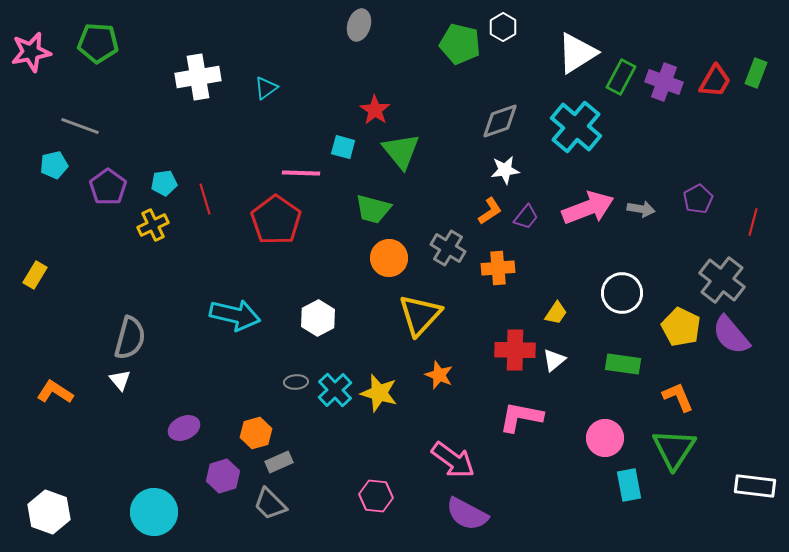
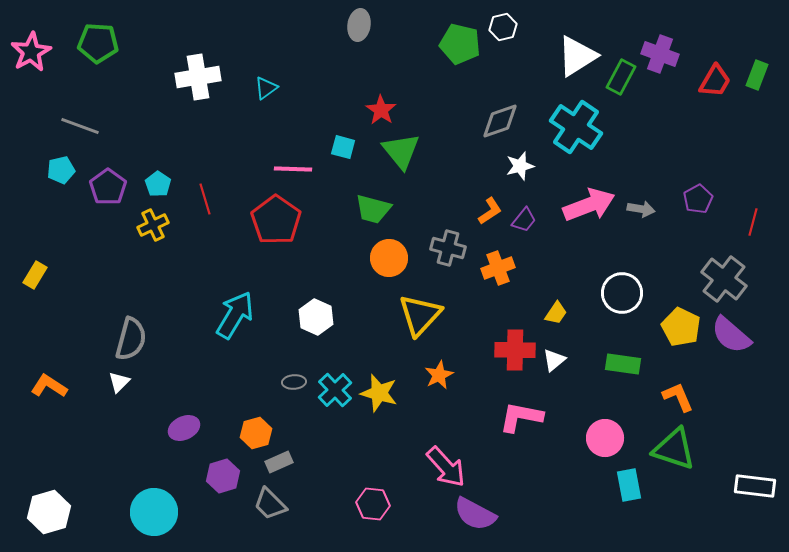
gray ellipse at (359, 25): rotated 8 degrees counterclockwise
white hexagon at (503, 27): rotated 16 degrees clockwise
pink star at (31, 52): rotated 18 degrees counterclockwise
white triangle at (577, 53): moved 3 px down
green rectangle at (756, 73): moved 1 px right, 2 px down
purple cross at (664, 82): moved 4 px left, 28 px up
red star at (375, 110): moved 6 px right
cyan cross at (576, 127): rotated 6 degrees counterclockwise
cyan pentagon at (54, 165): moved 7 px right, 5 px down
white star at (505, 170): moved 15 px right, 4 px up; rotated 8 degrees counterclockwise
pink line at (301, 173): moved 8 px left, 4 px up
cyan pentagon at (164, 183): moved 6 px left, 1 px down; rotated 30 degrees counterclockwise
pink arrow at (588, 208): moved 1 px right, 3 px up
purple trapezoid at (526, 217): moved 2 px left, 3 px down
gray cross at (448, 248): rotated 16 degrees counterclockwise
orange cross at (498, 268): rotated 16 degrees counterclockwise
gray cross at (722, 280): moved 2 px right, 1 px up
cyan arrow at (235, 315): rotated 72 degrees counterclockwise
white hexagon at (318, 318): moved 2 px left, 1 px up; rotated 8 degrees counterclockwise
purple semicircle at (731, 335): rotated 9 degrees counterclockwise
gray semicircle at (130, 338): moved 1 px right, 1 px down
orange star at (439, 375): rotated 24 degrees clockwise
white triangle at (120, 380): moved 1 px left, 2 px down; rotated 25 degrees clockwise
gray ellipse at (296, 382): moved 2 px left
orange L-shape at (55, 392): moved 6 px left, 6 px up
green triangle at (674, 449): rotated 45 degrees counterclockwise
pink arrow at (453, 460): moved 7 px left, 7 px down; rotated 12 degrees clockwise
pink hexagon at (376, 496): moved 3 px left, 8 px down
white hexagon at (49, 512): rotated 24 degrees clockwise
purple semicircle at (467, 514): moved 8 px right
